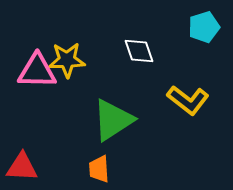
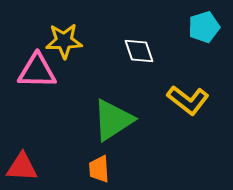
yellow star: moved 3 px left, 19 px up
